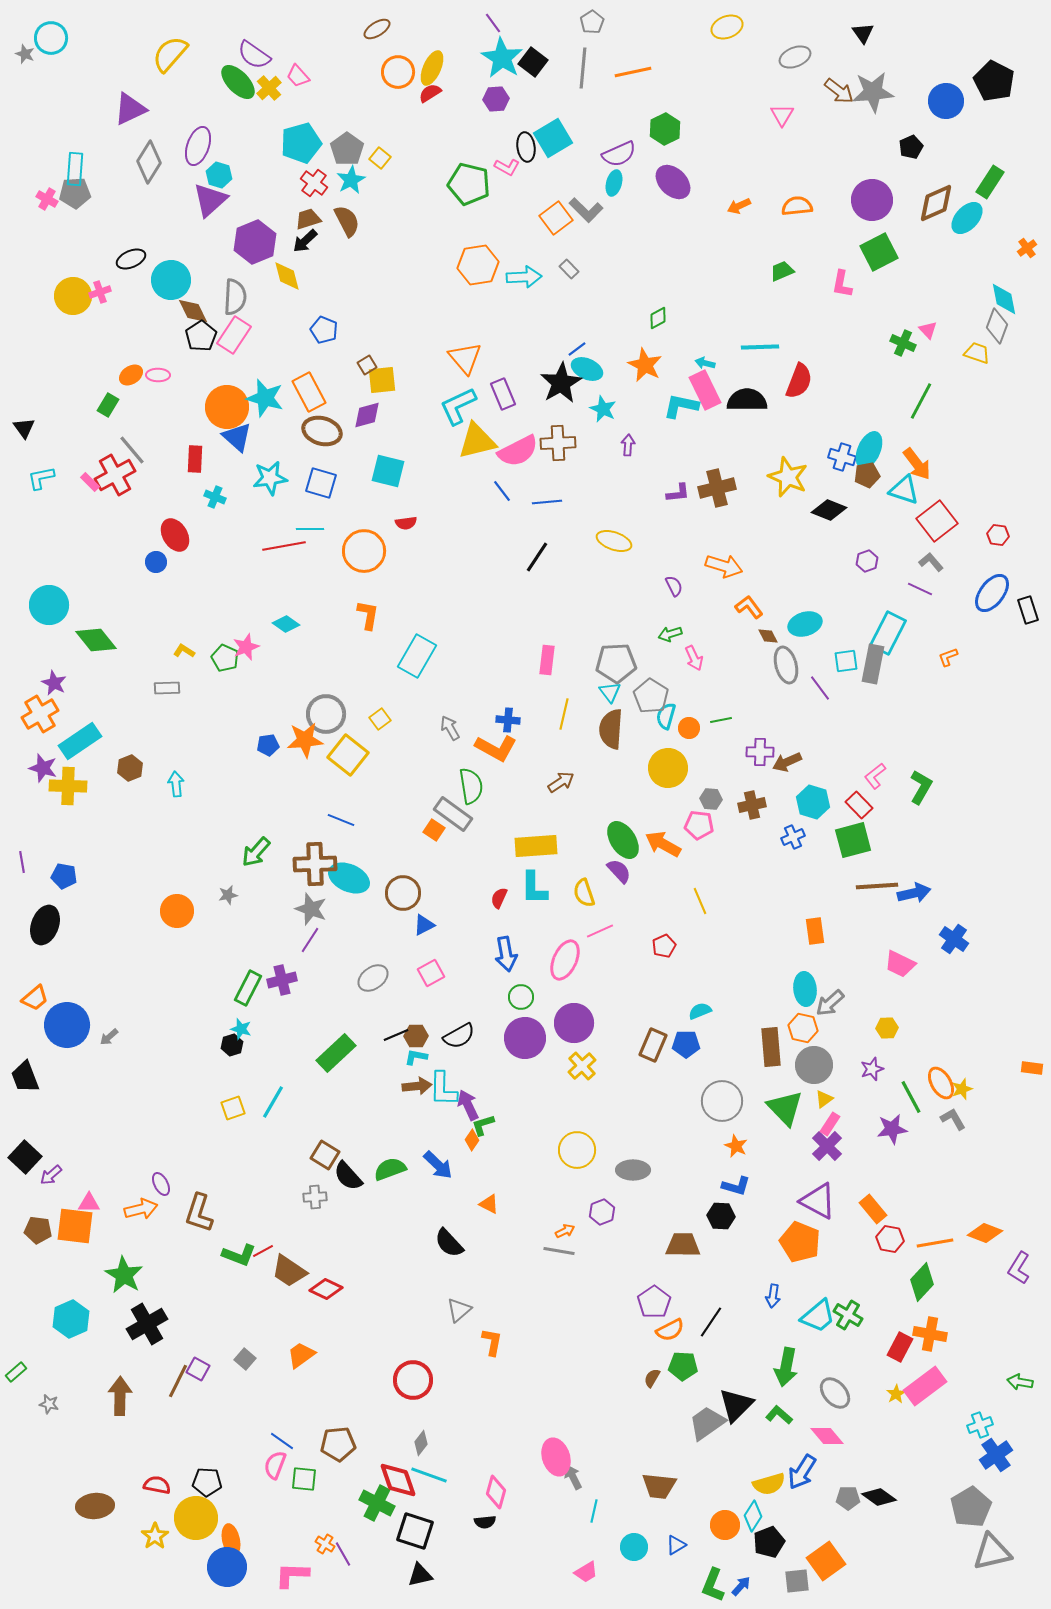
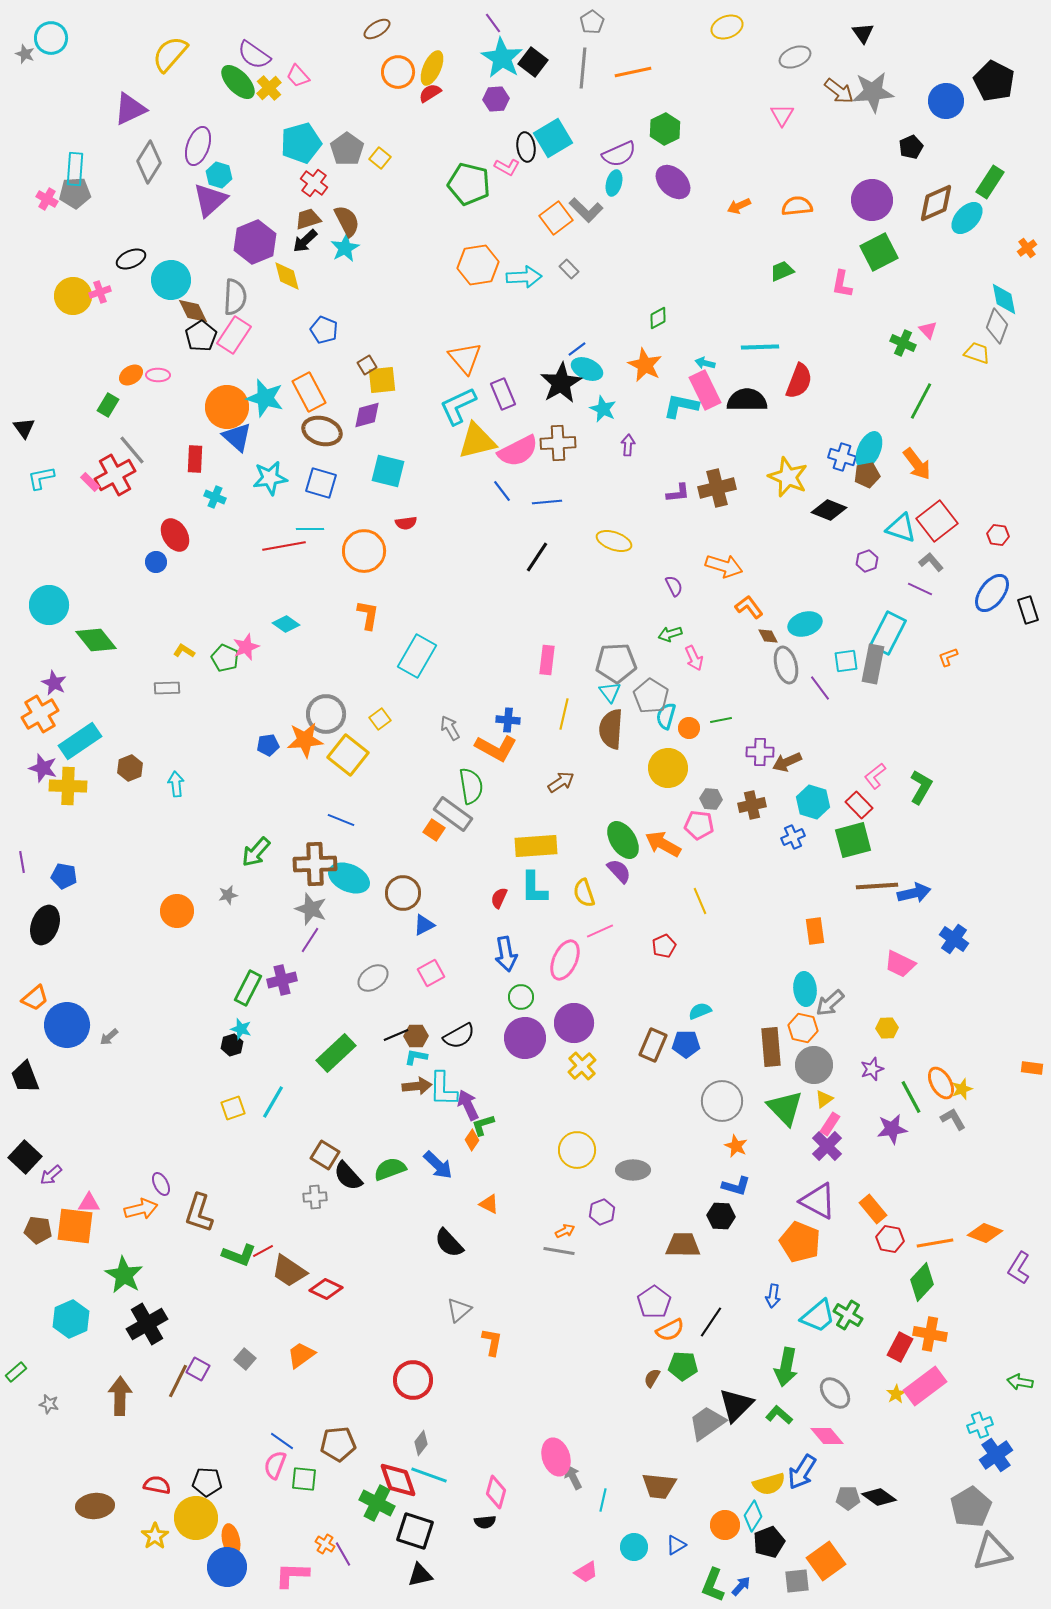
cyan star at (351, 180): moved 6 px left, 68 px down
cyan triangle at (904, 490): moved 3 px left, 38 px down
cyan line at (594, 1511): moved 9 px right, 11 px up
